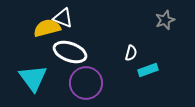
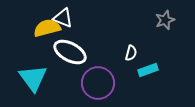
white ellipse: rotated 8 degrees clockwise
purple circle: moved 12 px right
